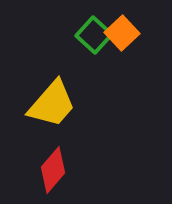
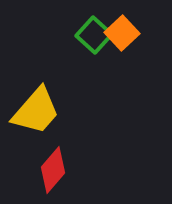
yellow trapezoid: moved 16 px left, 7 px down
